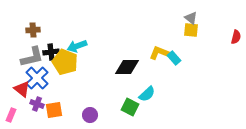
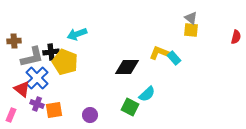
brown cross: moved 19 px left, 11 px down
cyan arrow: moved 12 px up
